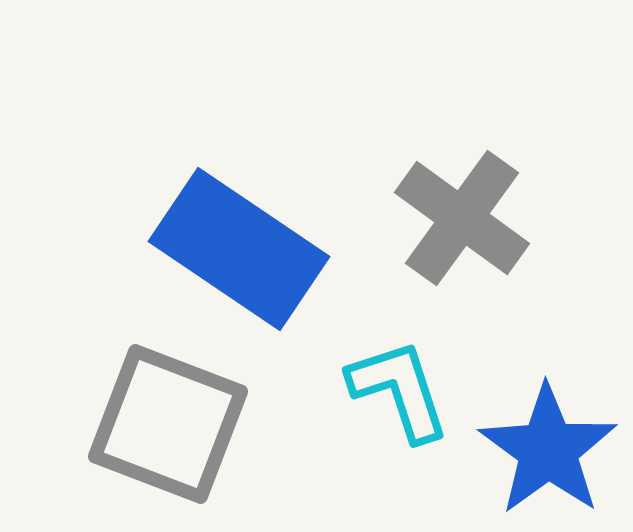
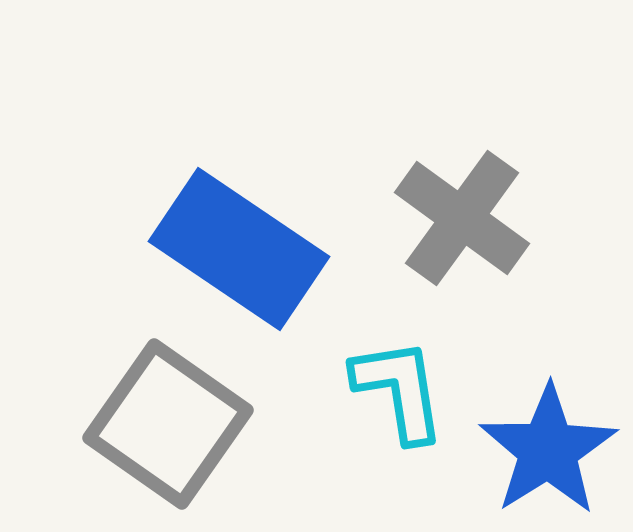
cyan L-shape: rotated 9 degrees clockwise
gray square: rotated 14 degrees clockwise
blue star: rotated 4 degrees clockwise
